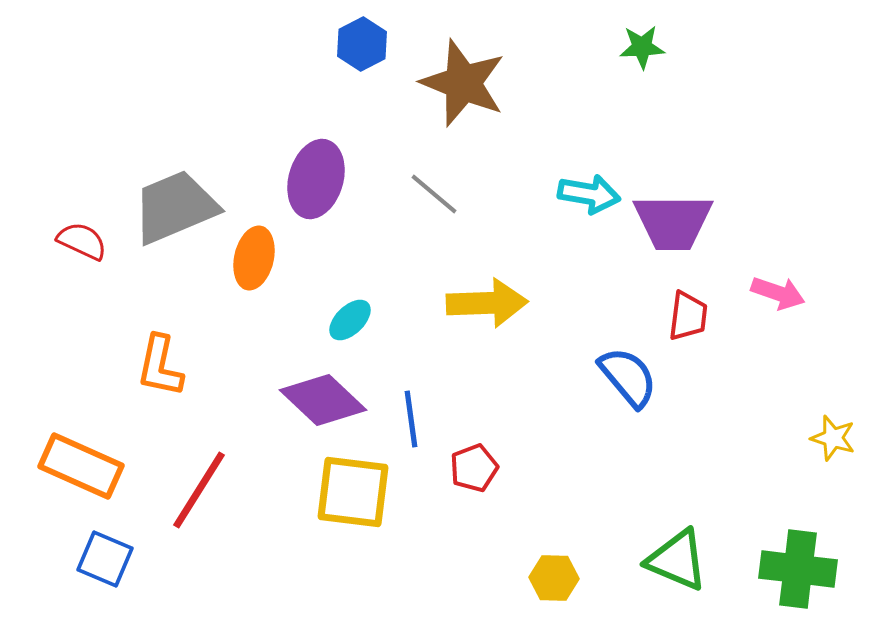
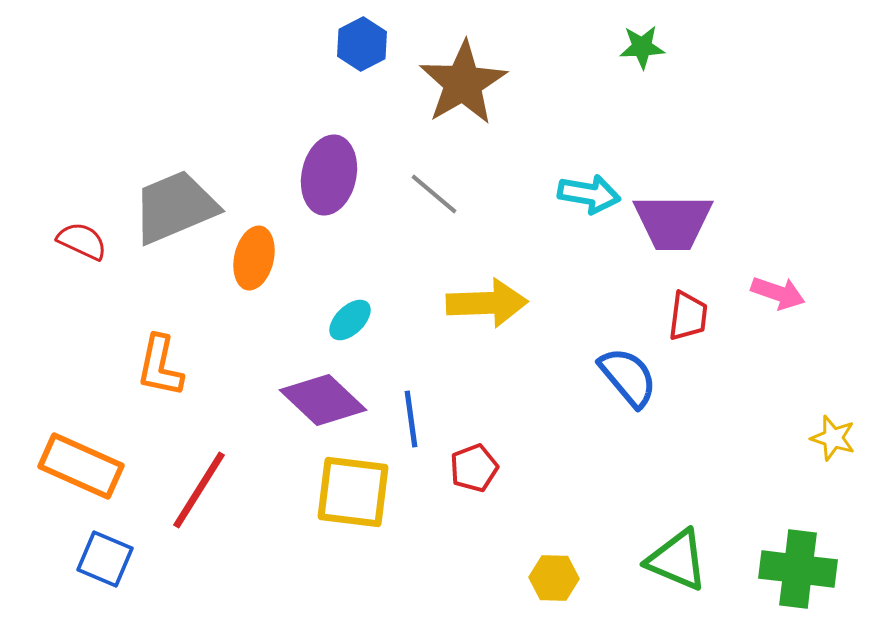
brown star: rotated 20 degrees clockwise
purple ellipse: moved 13 px right, 4 px up; rotated 4 degrees counterclockwise
